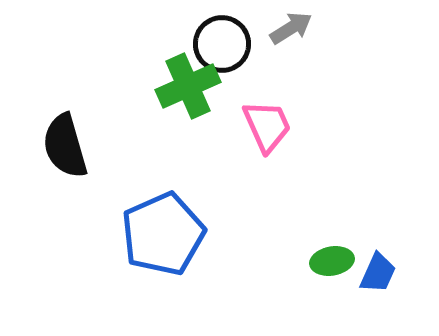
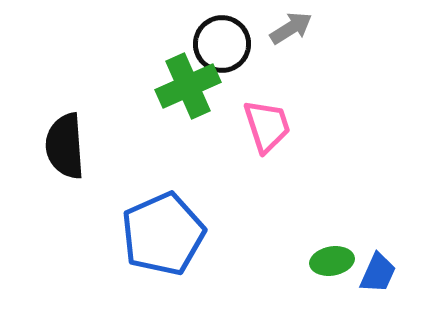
pink trapezoid: rotated 6 degrees clockwise
black semicircle: rotated 12 degrees clockwise
